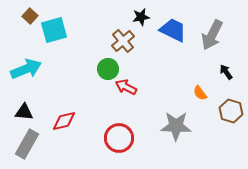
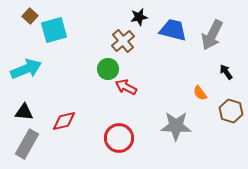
black star: moved 2 px left
blue trapezoid: rotated 12 degrees counterclockwise
